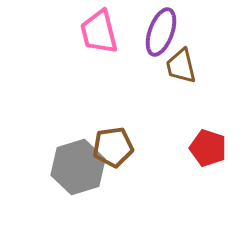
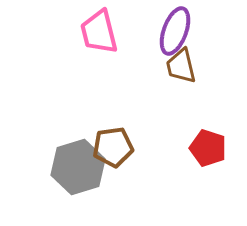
purple ellipse: moved 14 px right, 1 px up
